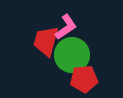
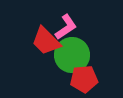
red trapezoid: rotated 60 degrees counterclockwise
